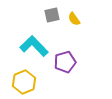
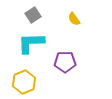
gray square: moved 19 px left; rotated 21 degrees counterclockwise
cyan L-shape: moved 3 px left, 3 px up; rotated 48 degrees counterclockwise
purple pentagon: rotated 15 degrees clockwise
